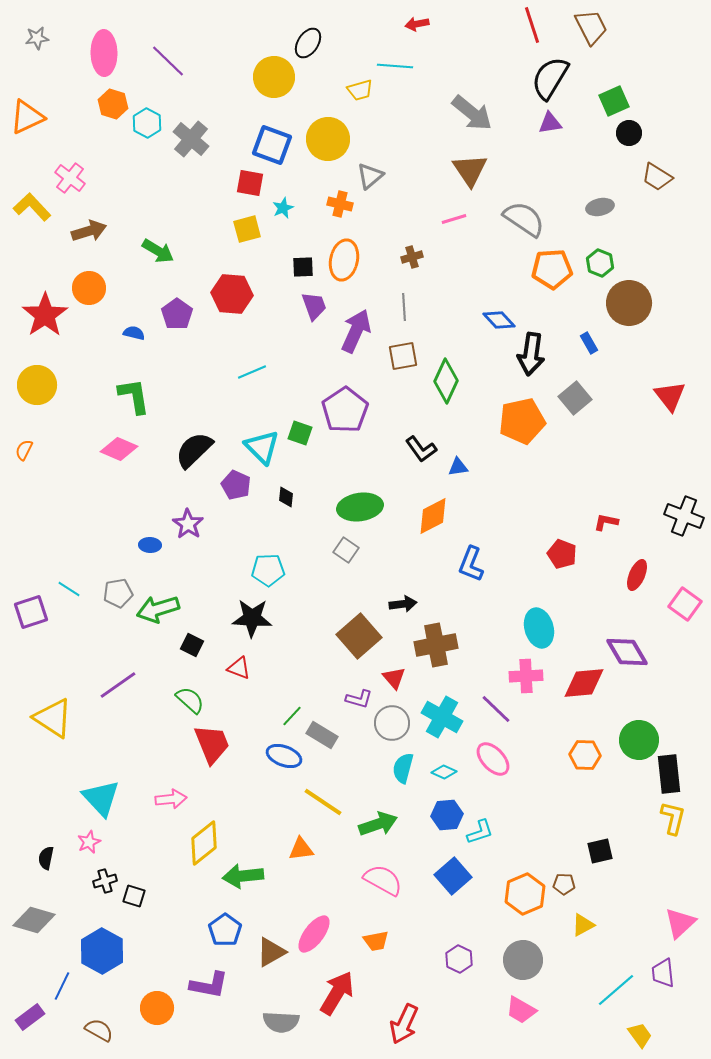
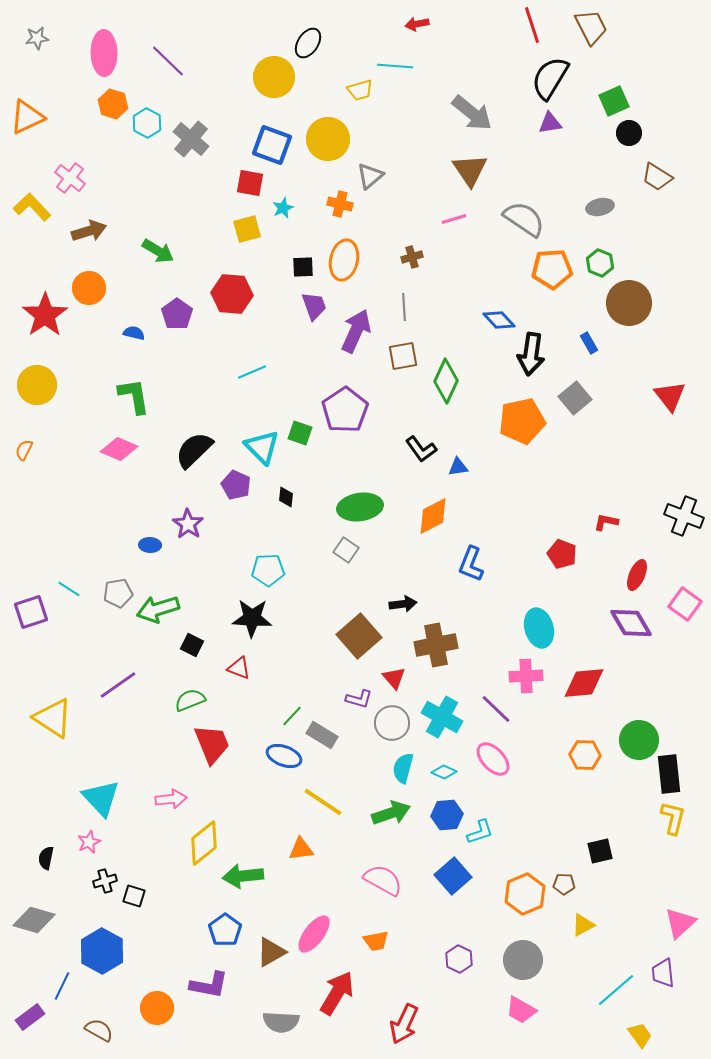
purple diamond at (627, 652): moved 4 px right, 29 px up
green semicircle at (190, 700): rotated 64 degrees counterclockwise
green arrow at (378, 824): moved 13 px right, 11 px up
